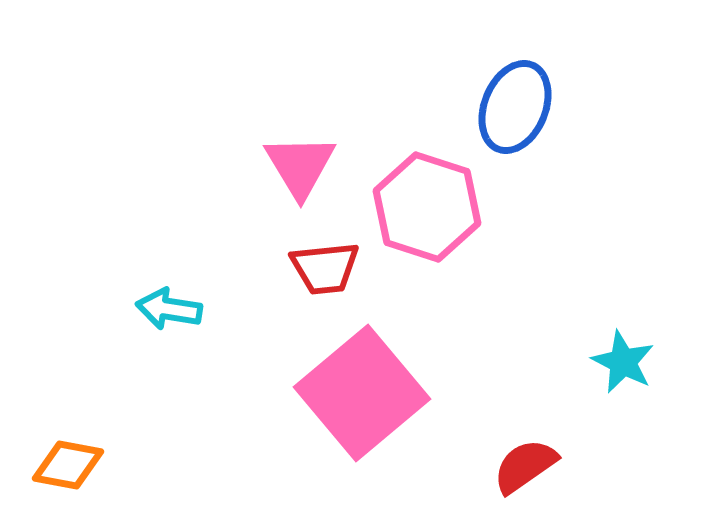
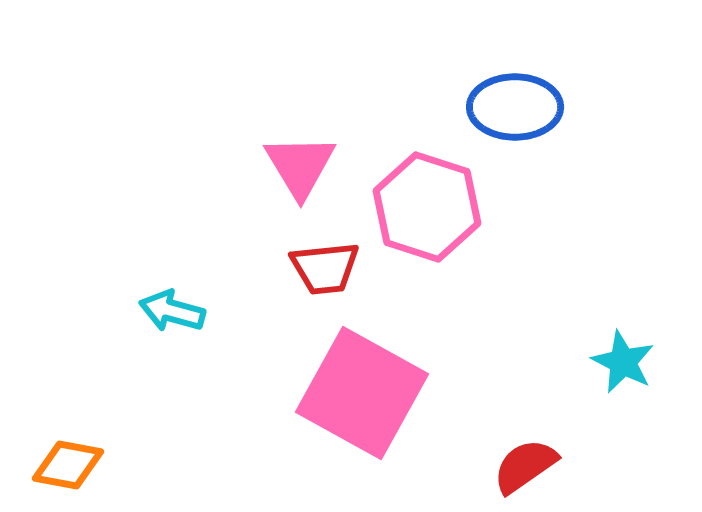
blue ellipse: rotated 68 degrees clockwise
cyan arrow: moved 3 px right, 2 px down; rotated 6 degrees clockwise
pink square: rotated 21 degrees counterclockwise
